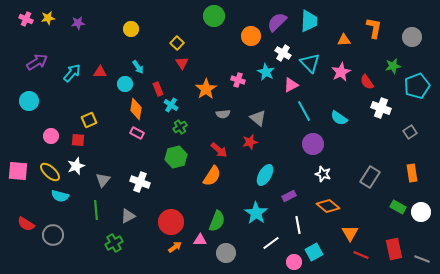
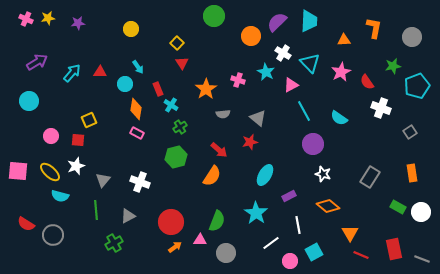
pink circle at (294, 262): moved 4 px left, 1 px up
